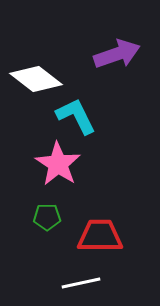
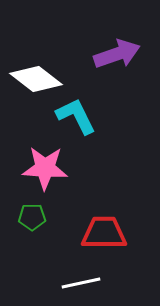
pink star: moved 13 px left, 4 px down; rotated 30 degrees counterclockwise
green pentagon: moved 15 px left
red trapezoid: moved 4 px right, 3 px up
